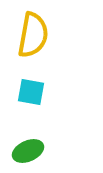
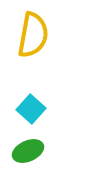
cyan square: moved 17 px down; rotated 32 degrees clockwise
